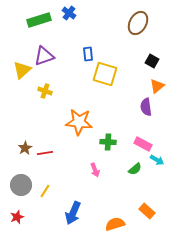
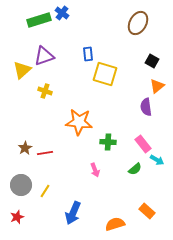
blue cross: moved 7 px left
pink rectangle: rotated 24 degrees clockwise
